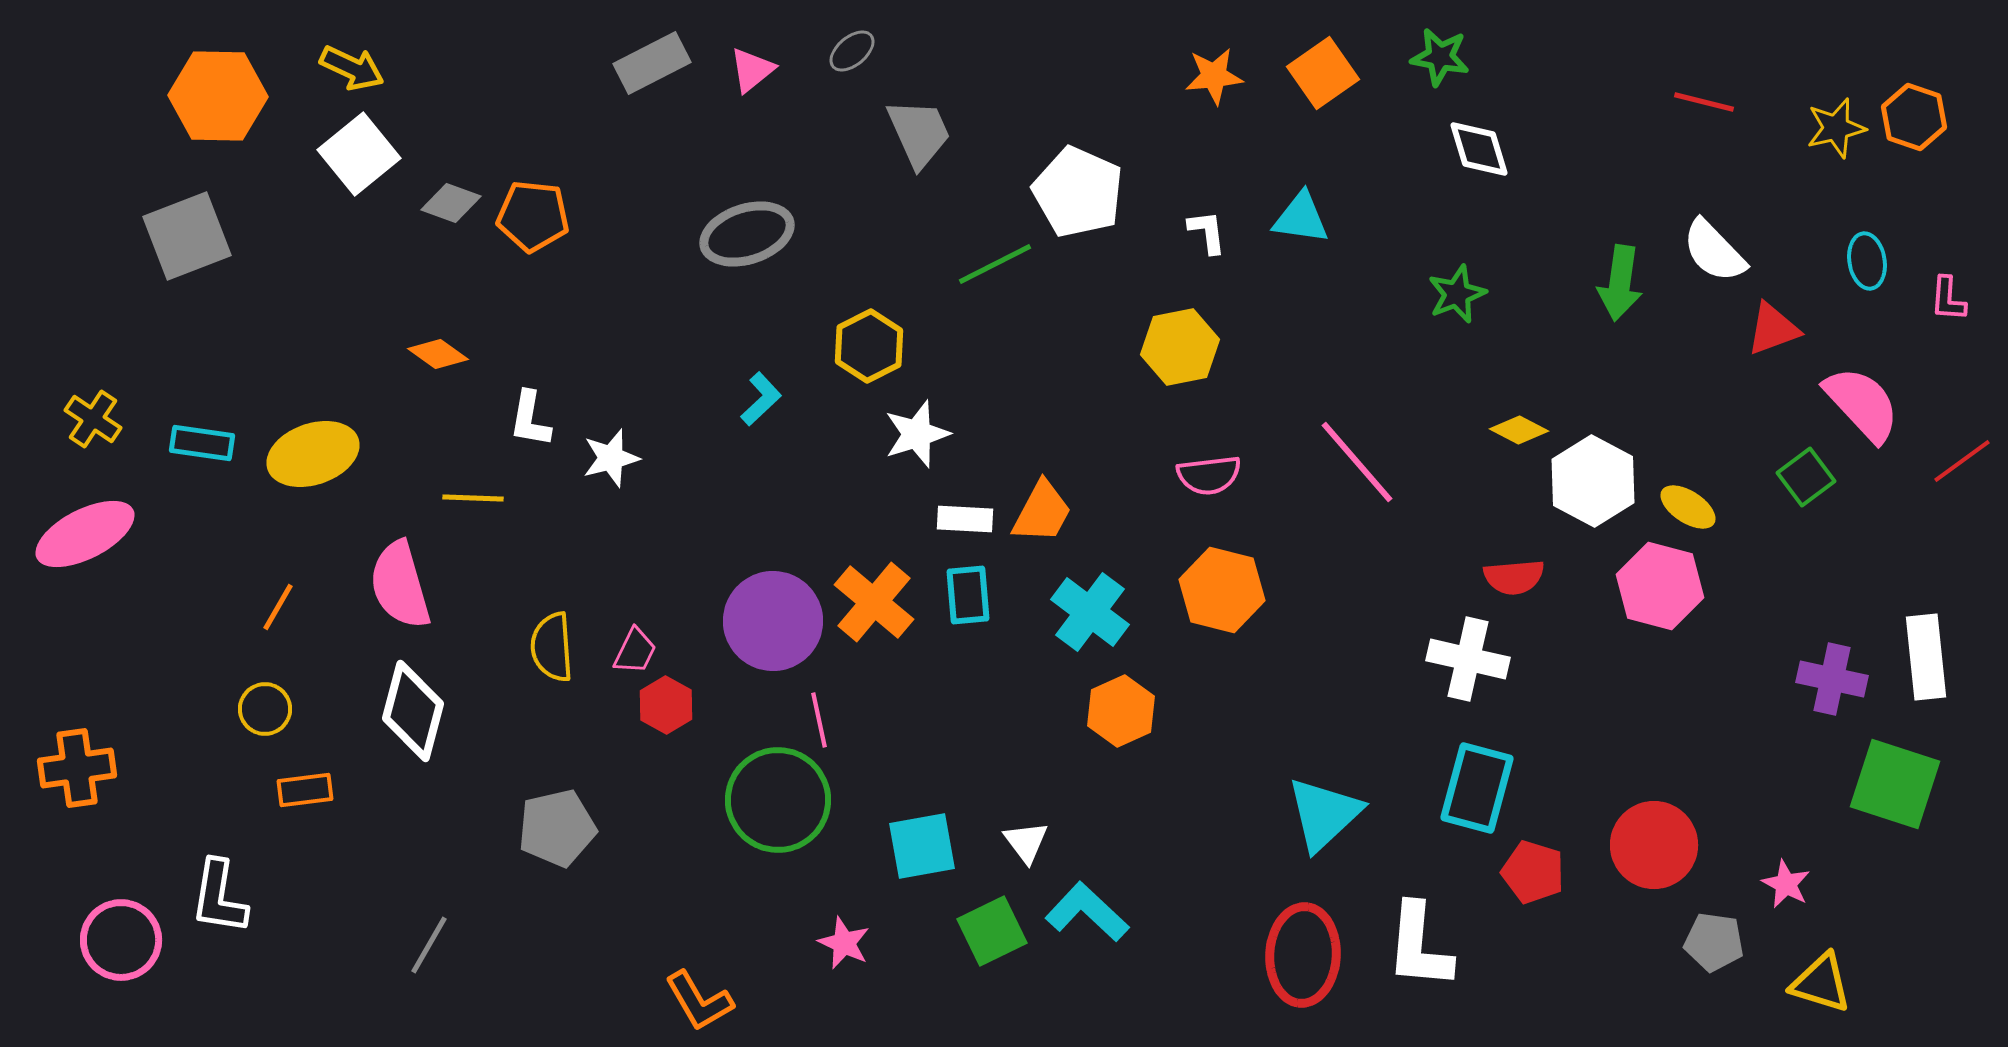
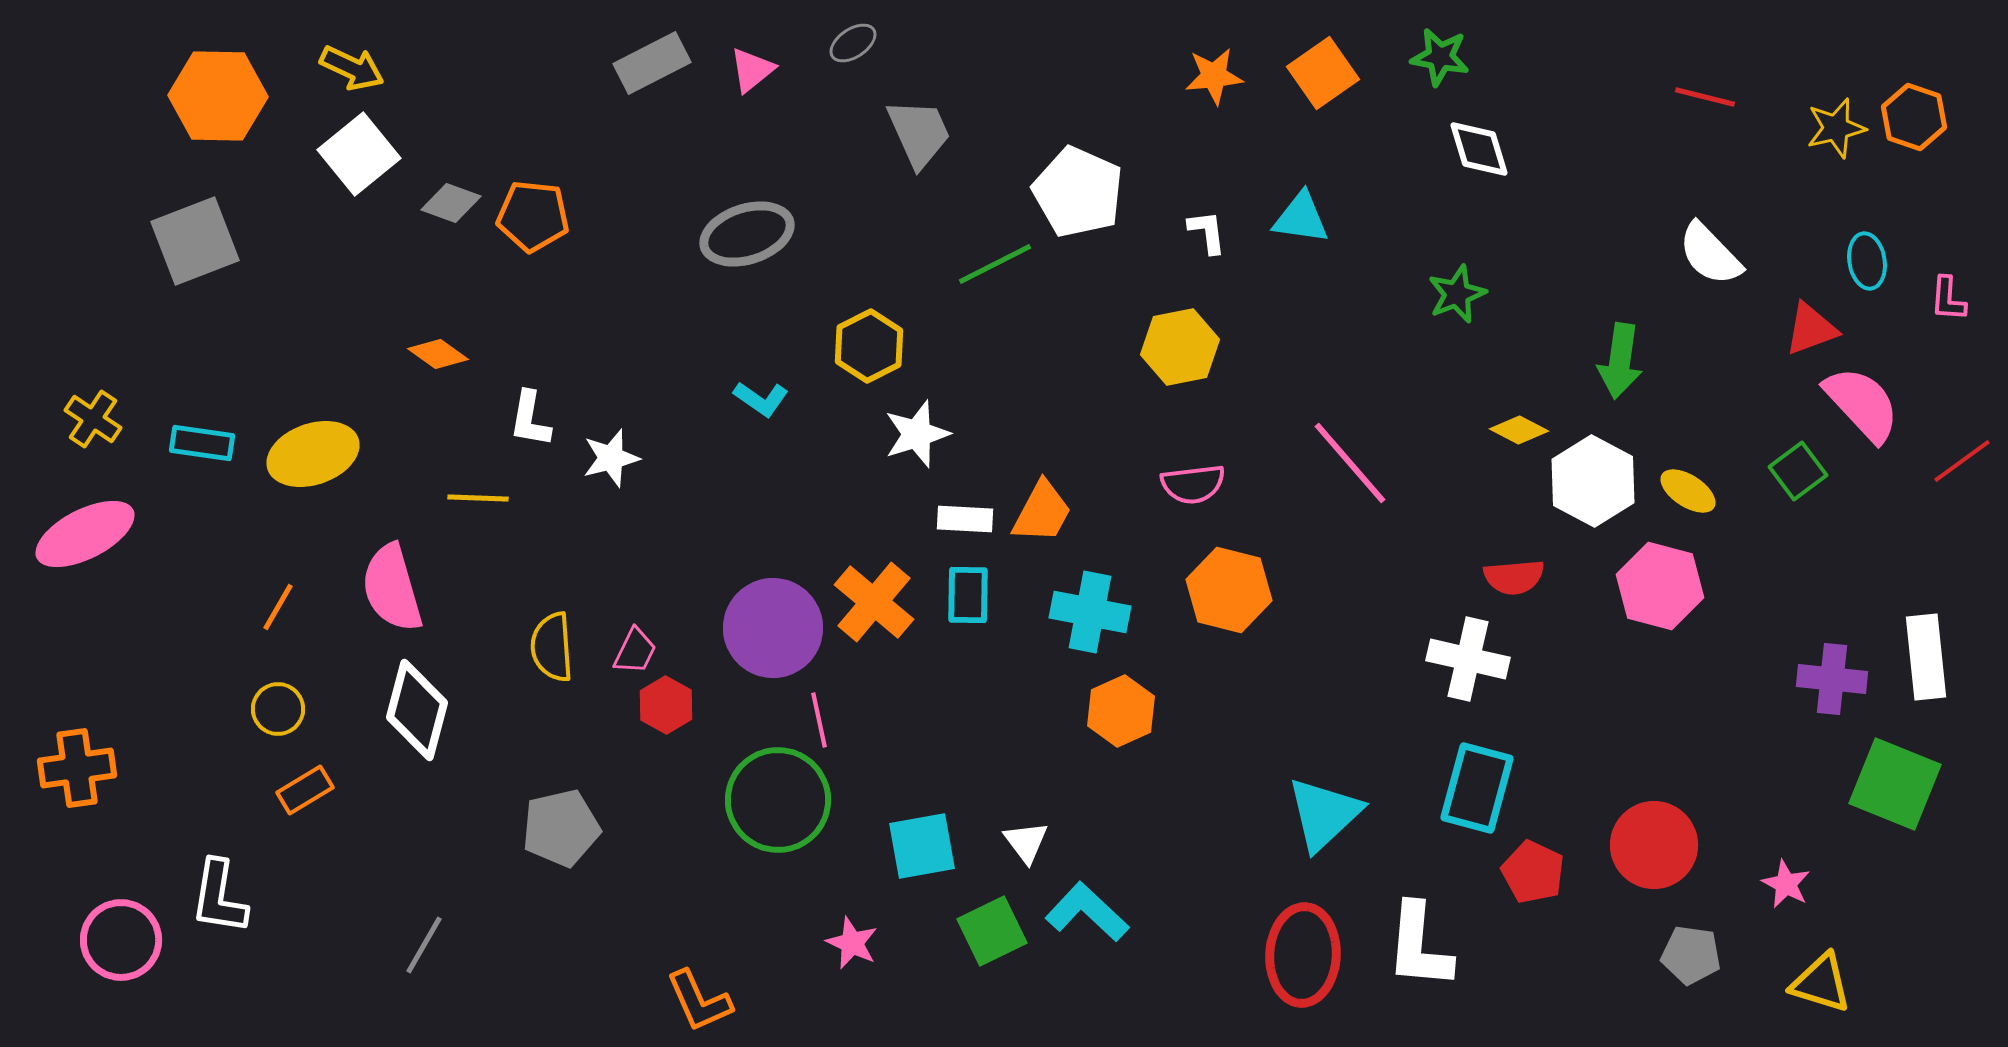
gray ellipse at (852, 51): moved 1 px right, 8 px up; rotated 6 degrees clockwise
red line at (1704, 102): moved 1 px right, 5 px up
gray square at (187, 236): moved 8 px right, 5 px down
white semicircle at (1714, 251): moved 4 px left, 3 px down
green arrow at (1620, 283): moved 78 px down
red triangle at (1773, 329): moved 38 px right
cyan L-shape at (761, 399): rotated 78 degrees clockwise
pink line at (1357, 462): moved 7 px left, 1 px down
pink semicircle at (1209, 475): moved 16 px left, 9 px down
green square at (1806, 477): moved 8 px left, 6 px up
yellow line at (473, 498): moved 5 px right
yellow ellipse at (1688, 507): moved 16 px up
pink semicircle at (400, 585): moved 8 px left, 3 px down
orange hexagon at (1222, 590): moved 7 px right
cyan rectangle at (968, 595): rotated 6 degrees clockwise
cyan cross at (1090, 612): rotated 26 degrees counterclockwise
purple circle at (773, 621): moved 7 px down
purple cross at (1832, 679): rotated 6 degrees counterclockwise
yellow circle at (265, 709): moved 13 px right
white diamond at (413, 711): moved 4 px right, 1 px up
green square at (1895, 784): rotated 4 degrees clockwise
orange rectangle at (305, 790): rotated 24 degrees counterclockwise
gray pentagon at (557, 828): moved 4 px right
red pentagon at (1533, 872): rotated 8 degrees clockwise
gray pentagon at (1714, 942): moved 23 px left, 13 px down
pink star at (844, 943): moved 8 px right
gray line at (429, 945): moved 5 px left
orange L-shape at (699, 1001): rotated 6 degrees clockwise
